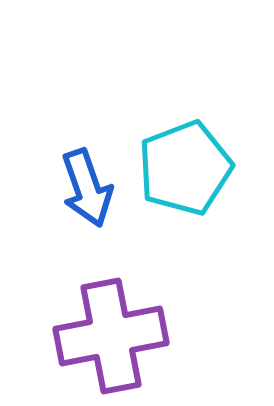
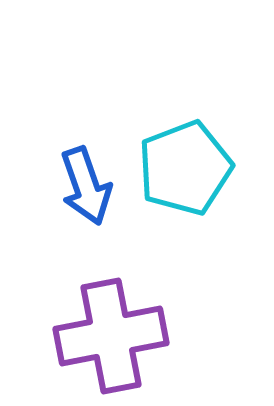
blue arrow: moved 1 px left, 2 px up
